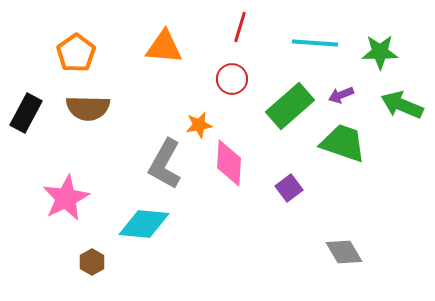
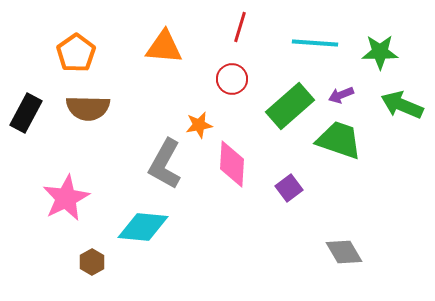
green trapezoid: moved 4 px left, 3 px up
pink diamond: moved 3 px right, 1 px down
cyan diamond: moved 1 px left, 3 px down
